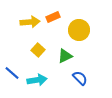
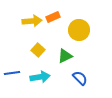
yellow arrow: moved 2 px right, 1 px up
blue line: rotated 49 degrees counterclockwise
cyan arrow: moved 3 px right, 3 px up
